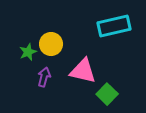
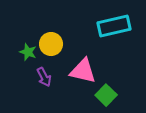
green star: rotated 30 degrees counterclockwise
purple arrow: rotated 138 degrees clockwise
green square: moved 1 px left, 1 px down
